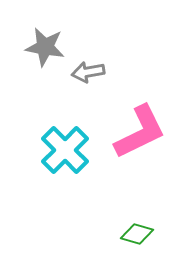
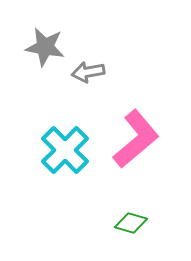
pink L-shape: moved 4 px left, 7 px down; rotated 14 degrees counterclockwise
green diamond: moved 6 px left, 11 px up
